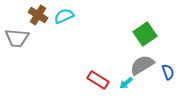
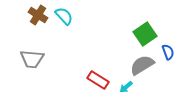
cyan semicircle: rotated 72 degrees clockwise
gray trapezoid: moved 15 px right, 21 px down
blue semicircle: moved 20 px up
cyan arrow: moved 4 px down
